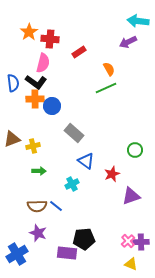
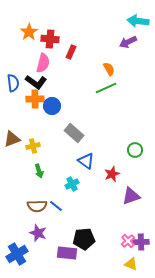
red rectangle: moved 8 px left; rotated 32 degrees counterclockwise
green arrow: rotated 72 degrees clockwise
